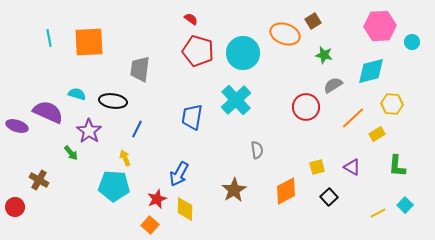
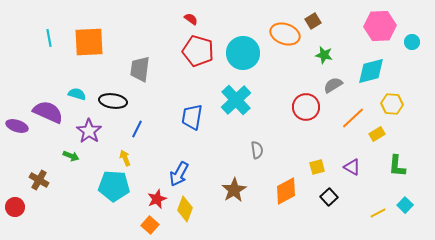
green arrow at (71, 153): moved 3 px down; rotated 28 degrees counterclockwise
yellow diamond at (185, 209): rotated 20 degrees clockwise
